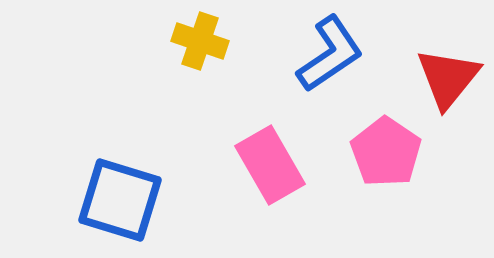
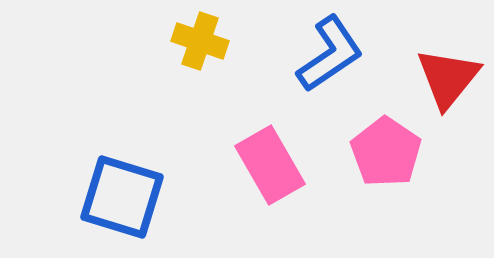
blue square: moved 2 px right, 3 px up
